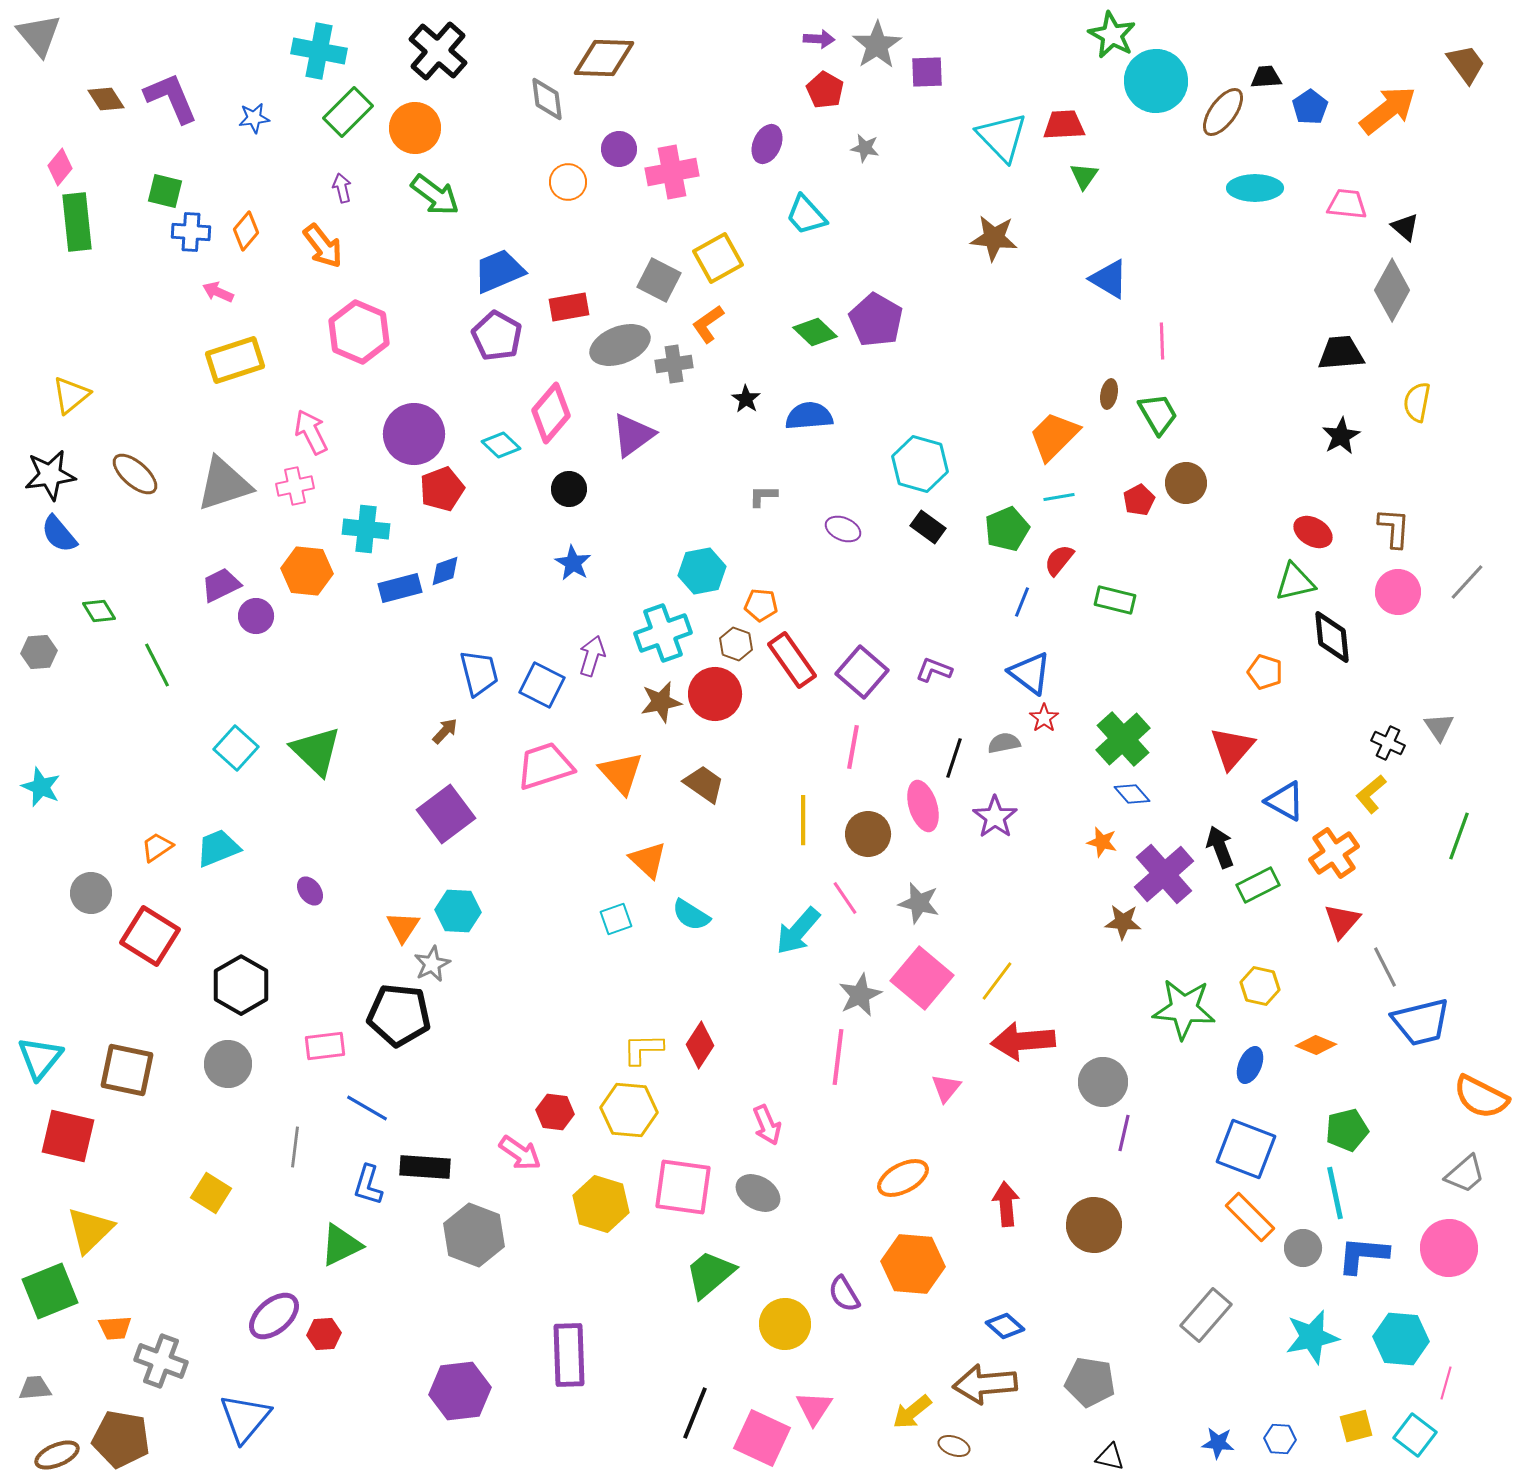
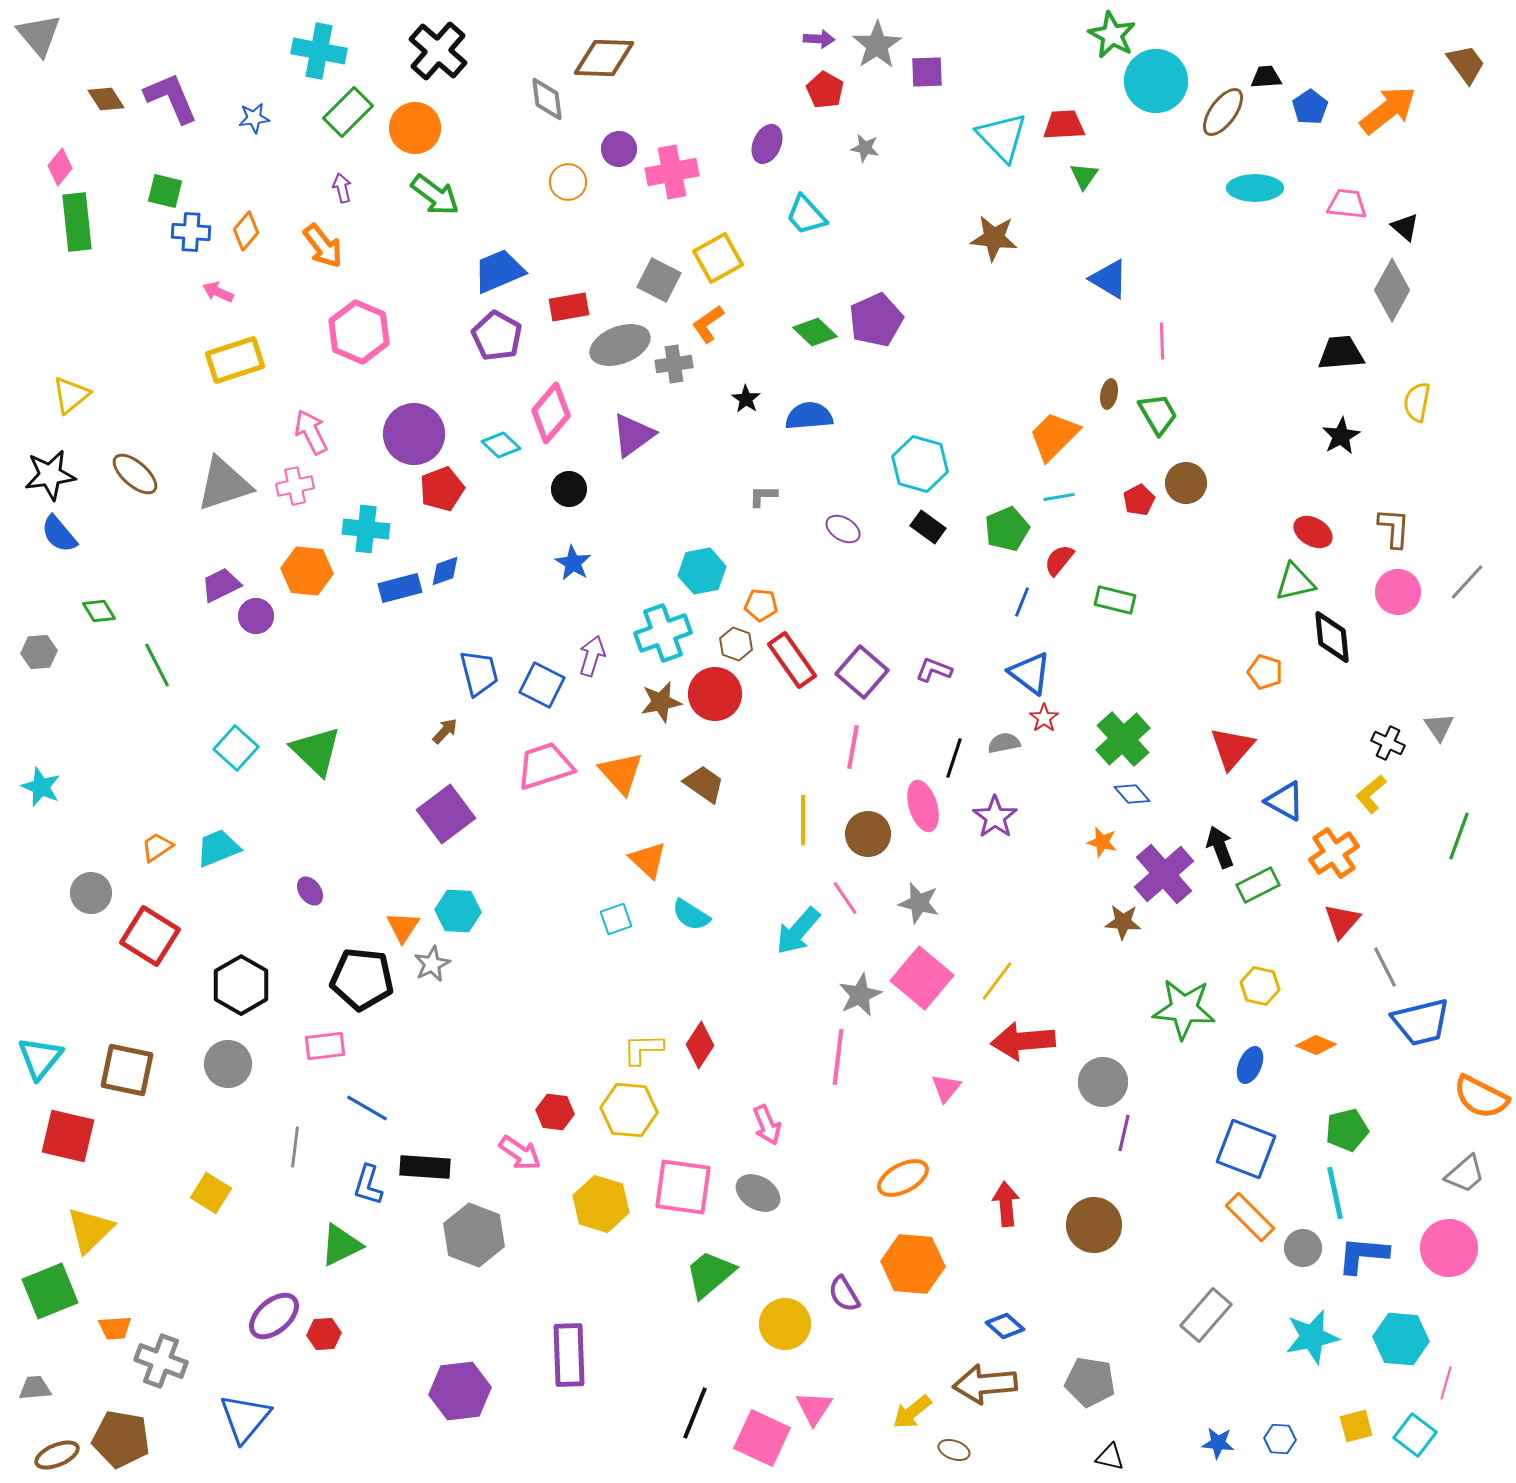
purple pentagon at (876, 320): rotated 18 degrees clockwise
purple ellipse at (843, 529): rotated 8 degrees clockwise
black pentagon at (399, 1015): moved 37 px left, 36 px up
brown ellipse at (954, 1446): moved 4 px down
